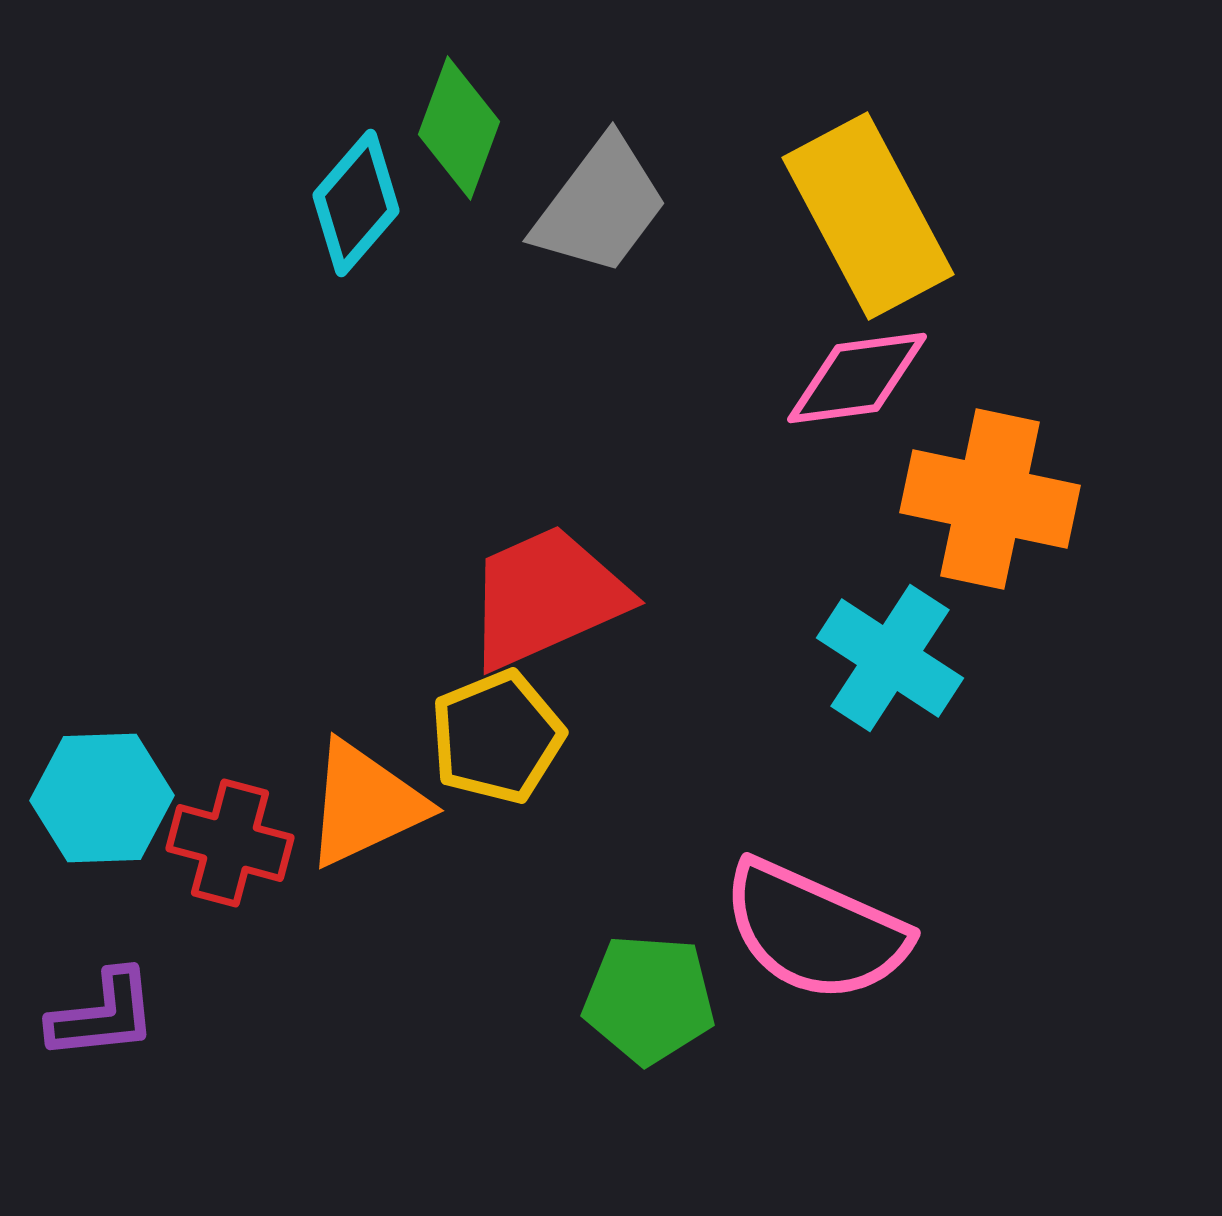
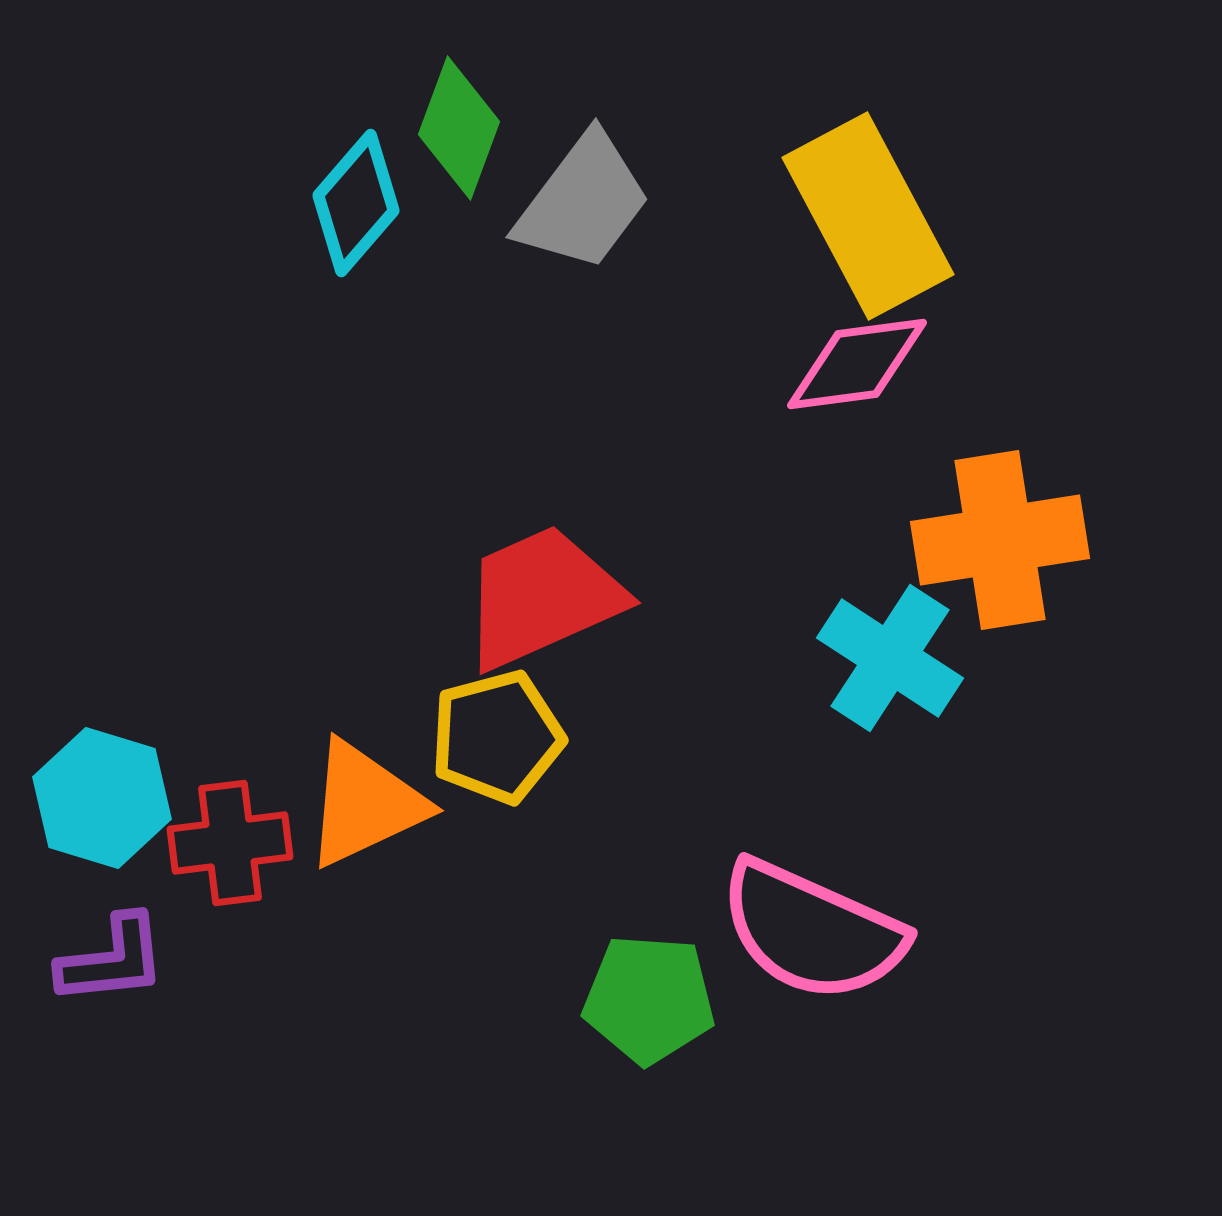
gray trapezoid: moved 17 px left, 4 px up
pink diamond: moved 14 px up
orange cross: moved 10 px right, 41 px down; rotated 21 degrees counterclockwise
red trapezoid: moved 4 px left
yellow pentagon: rotated 7 degrees clockwise
cyan hexagon: rotated 19 degrees clockwise
red cross: rotated 22 degrees counterclockwise
pink semicircle: moved 3 px left
purple L-shape: moved 9 px right, 55 px up
